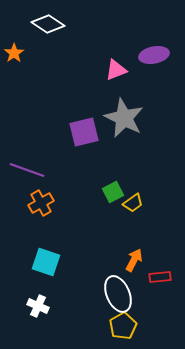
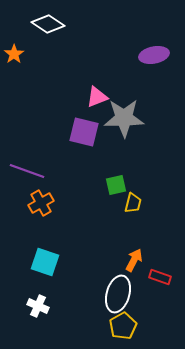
orange star: moved 1 px down
pink triangle: moved 19 px left, 27 px down
gray star: rotated 27 degrees counterclockwise
purple square: rotated 28 degrees clockwise
purple line: moved 1 px down
green square: moved 3 px right, 7 px up; rotated 15 degrees clockwise
yellow trapezoid: rotated 40 degrees counterclockwise
cyan square: moved 1 px left
red rectangle: rotated 25 degrees clockwise
white ellipse: rotated 39 degrees clockwise
